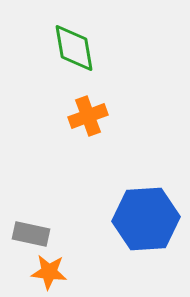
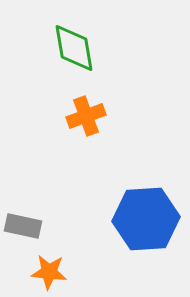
orange cross: moved 2 px left
gray rectangle: moved 8 px left, 8 px up
